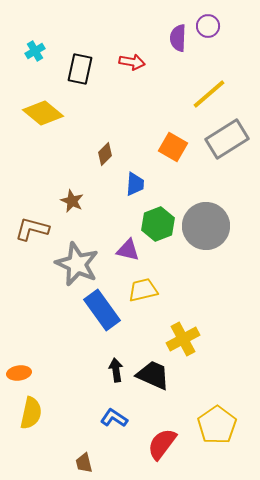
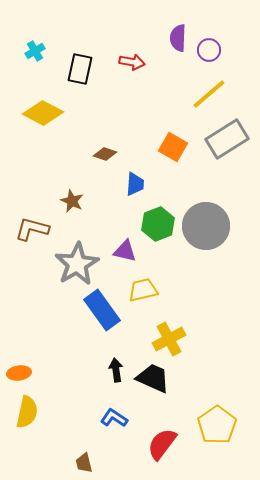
purple circle: moved 1 px right, 24 px down
yellow diamond: rotated 12 degrees counterclockwise
brown diamond: rotated 65 degrees clockwise
purple triangle: moved 3 px left, 1 px down
gray star: rotated 18 degrees clockwise
yellow cross: moved 14 px left
black trapezoid: moved 3 px down
yellow semicircle: moved 4 px left, 1 px up
